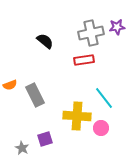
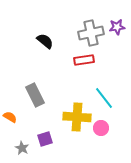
orange semicircle: moved 32 px down; rotated 128 degrees counterclockwise
yellow cross: moved 1 px down
